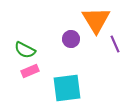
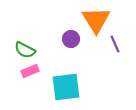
cyan square: moved 1 px left, 1 px up
